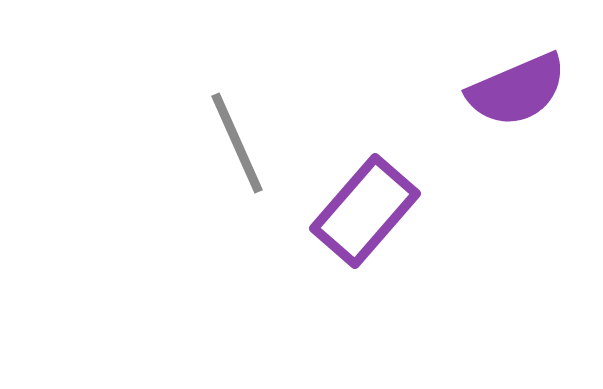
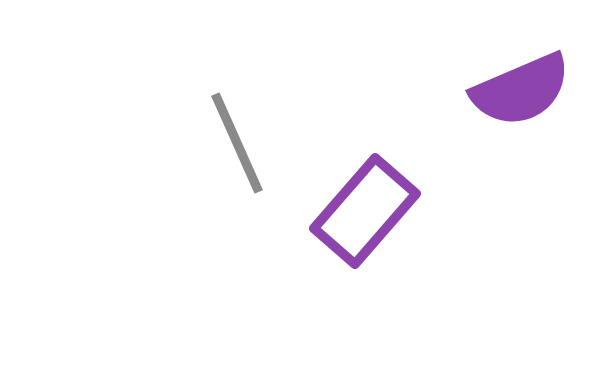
purple semicircle: moved 4 px right
